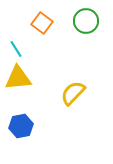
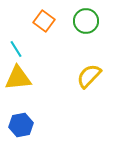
orange square: moved 2 px right, 2 px up
yellow semicircle: moved 16 px right, 17 px up
blue hexagon: moved 1 px up
